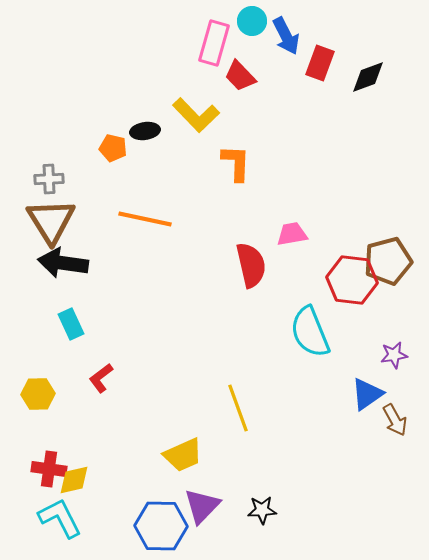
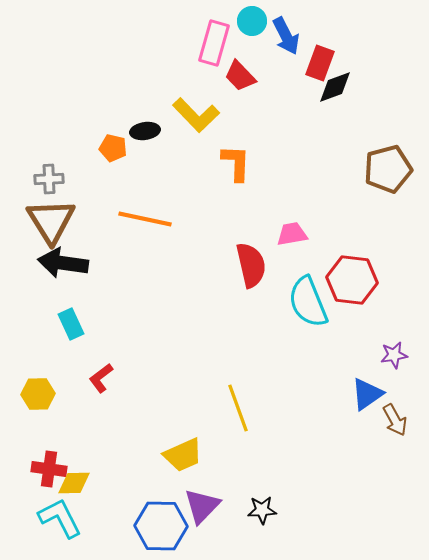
black diamond: moved 33 px left, 10 px down
brown pentagon: moved 92 px up
cyan semicircle: moved 2 px left, 30 px up
yellow diamond: moved 3 px down; rotated 12 degrees clockwise
